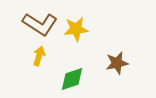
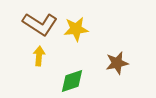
yellow arrow: rotated 12 degrees counterclockwise
green diamond: moved 2 px down
